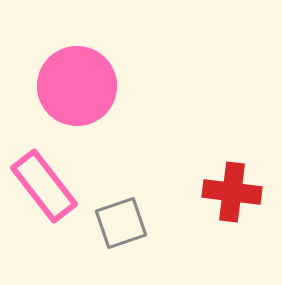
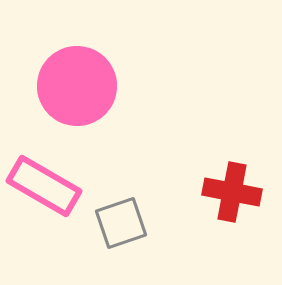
pink rectangle: rotated 22 degrees counterclockwise
red cross: rotated 4 degrees clockwise
